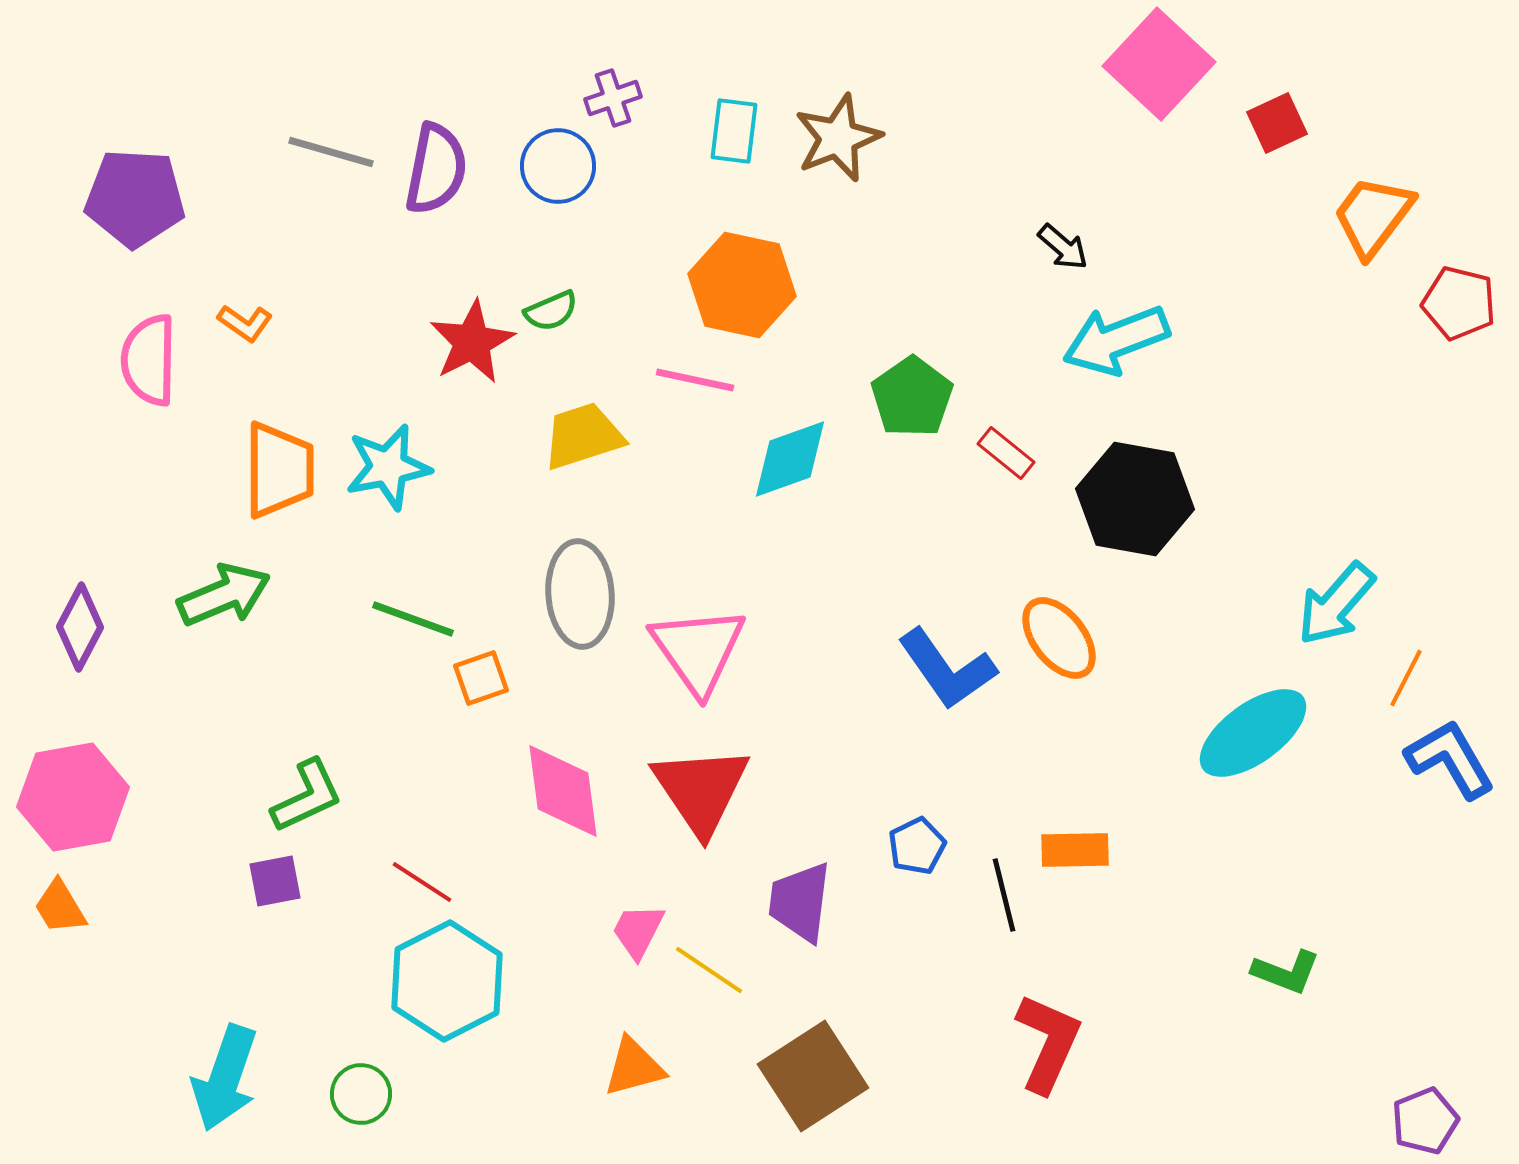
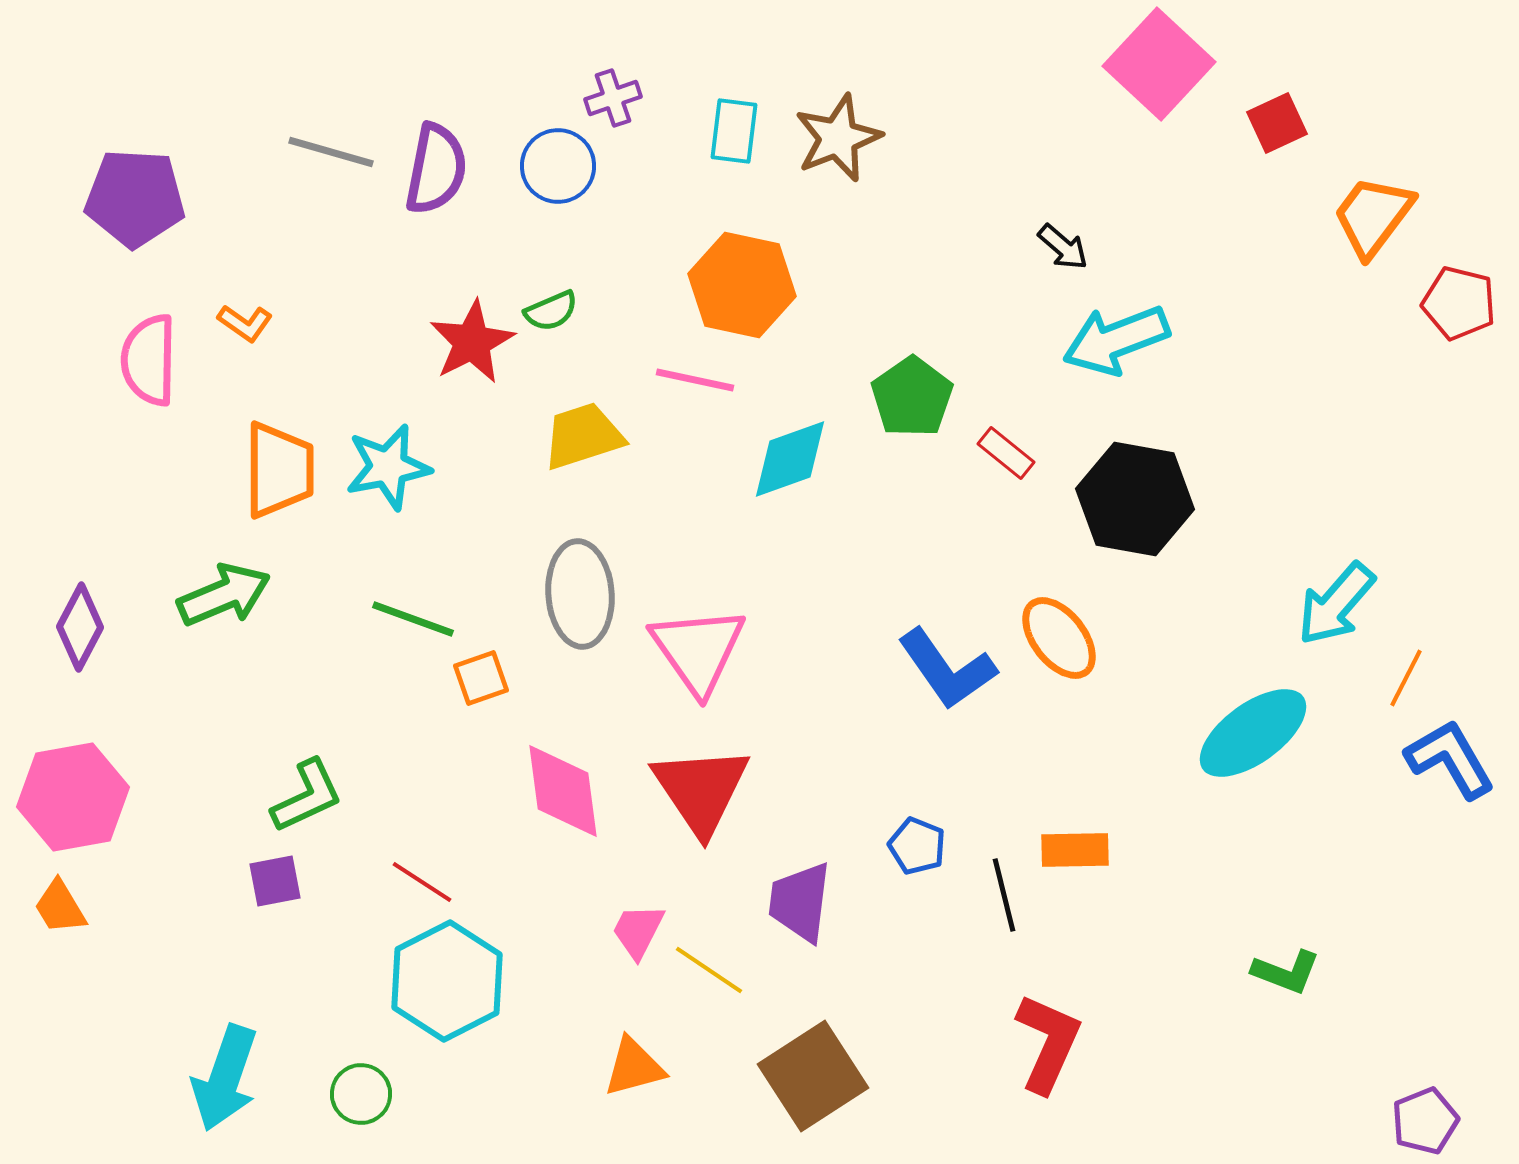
blue pentagon at (917, 846): rotated 24 degrees counterclockwise
